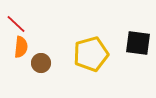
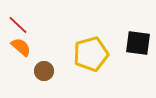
red line: moved 2 px right, 1 px down
orange semicircle: rotated 55 degrees counterclockwise
brown circle: moved 3 px right, 8 px down
